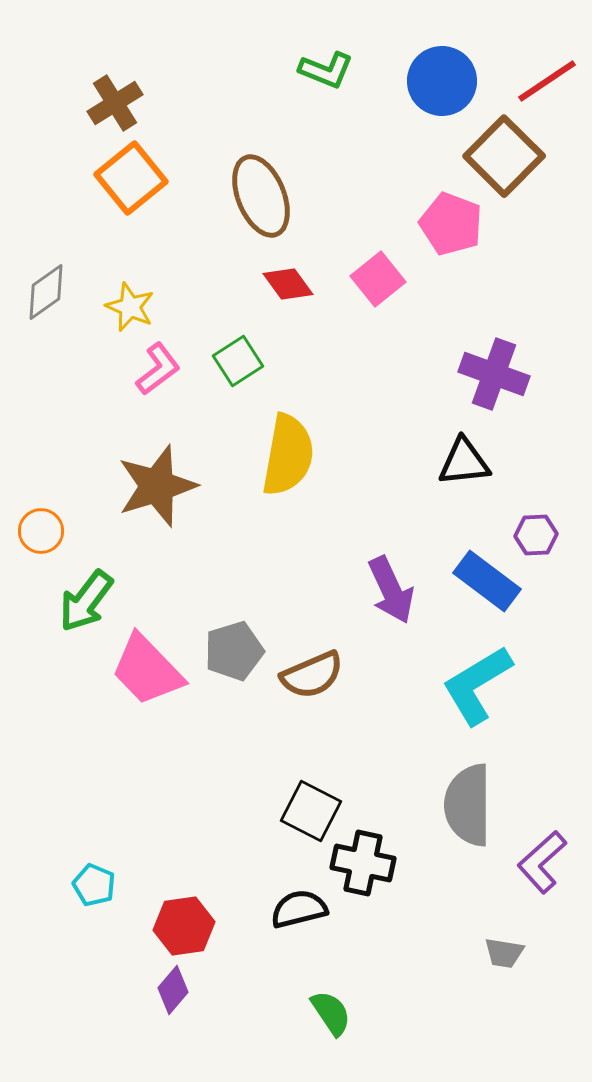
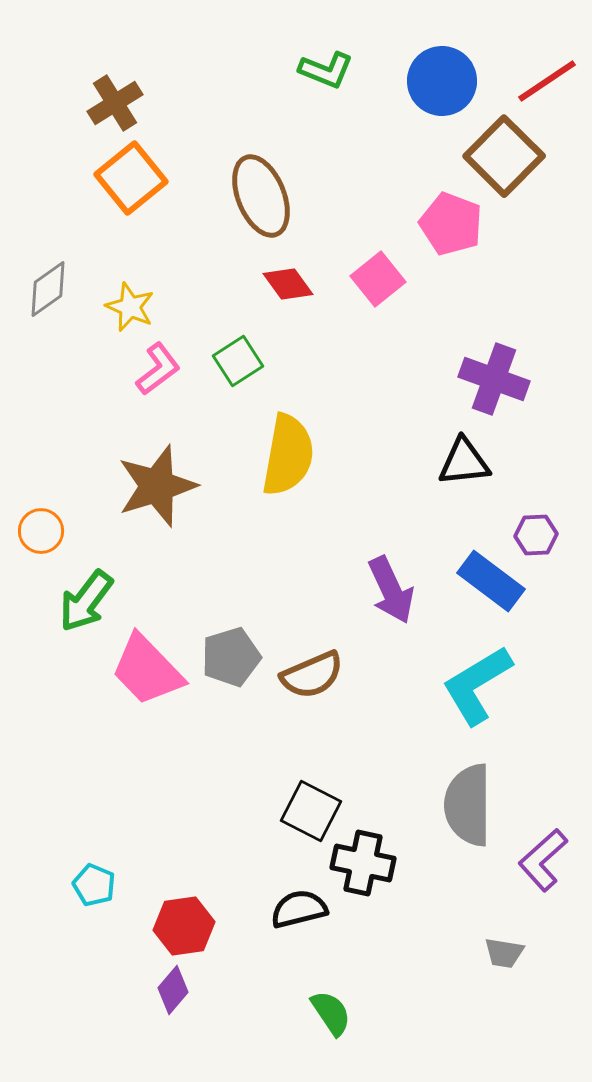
gray diamond: moved 2 px right, 3 px up
purple cross: moved 5 px down
blue rectangle: moved 4 px right
gray pentagon: moved 3 px left, 6 px down
purple L-shape: moved 1 px right, 2 px up
